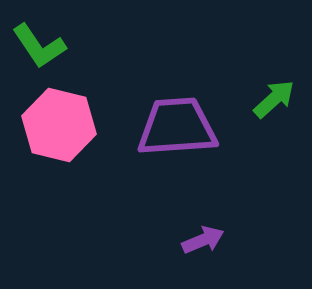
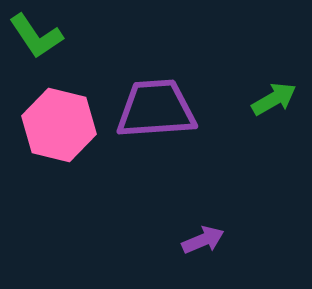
green L-shape: moved 3 px left, 10 px up
green arrow: rotated 12 degrees clockwise
purple trapezoid: moved 21 px left, 18 px up
